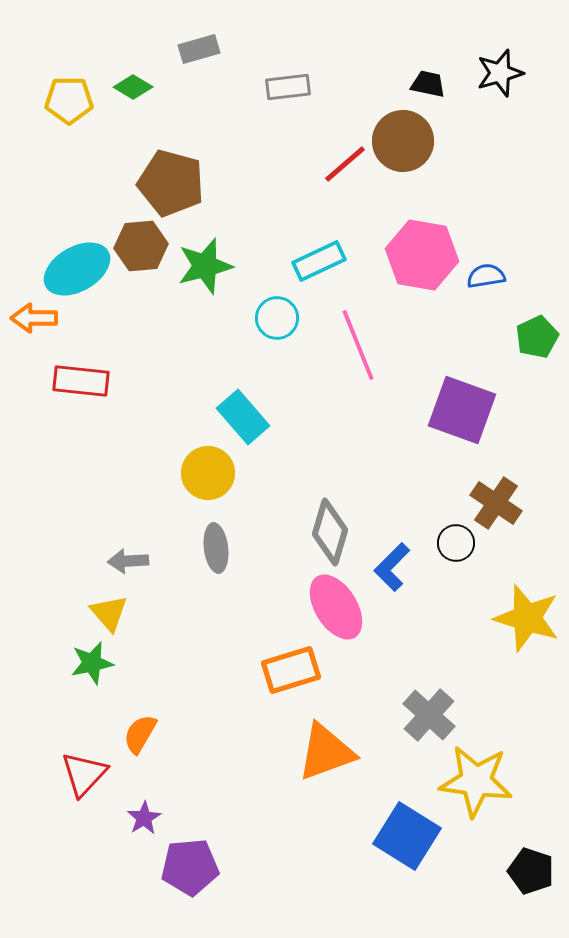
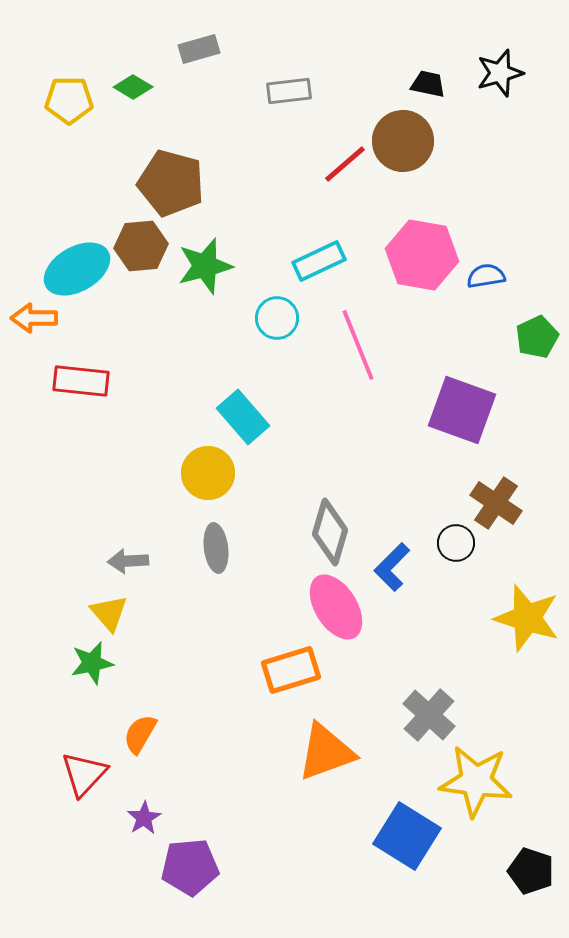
gray rectangle at (288, 87): moved 1 px right, 4 px down
